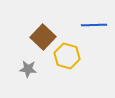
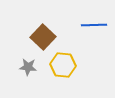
yellow hexagon: moved 4 px left, 9 px down; rotated 10 degrees counterclockwise
gray star: moved 2 px up
